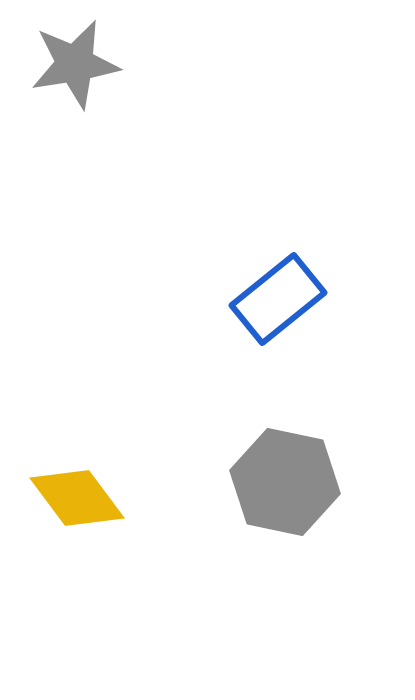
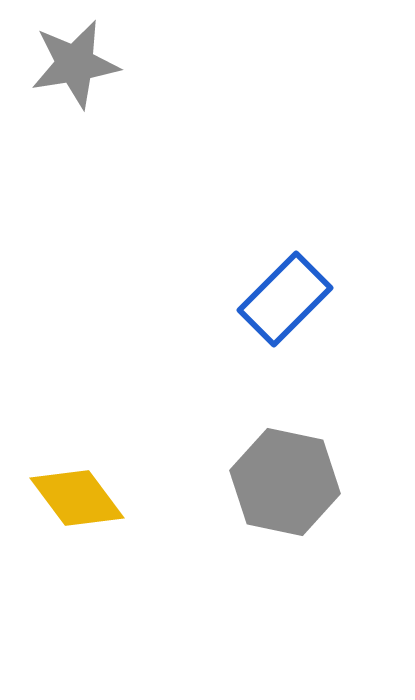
blue rectangle: moved 7 px right; rotated 6 degrees counterclockwise
